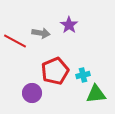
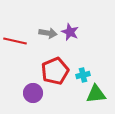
purple star: moved 1 px right, 7 px down; rotated 12 degrees counterclockwise
gray arrow: moved 7 px right
red line: rotated 15 degrees counterclockwise
purple circle: moved 1 px right
